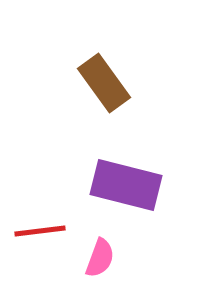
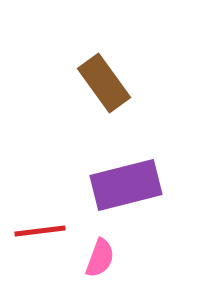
purple rectangle: rotated 28 degrees counterclockwise
